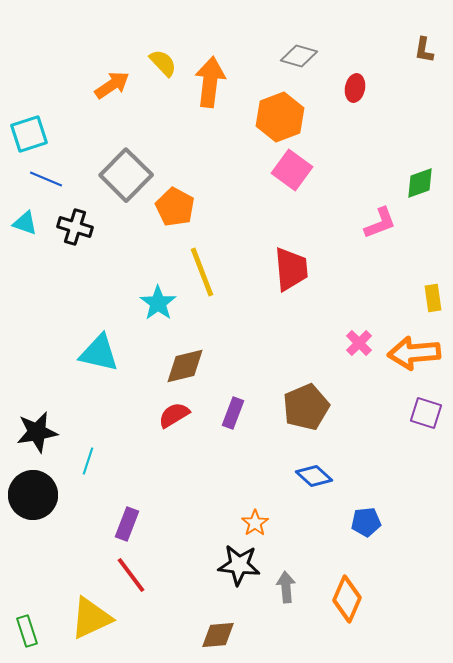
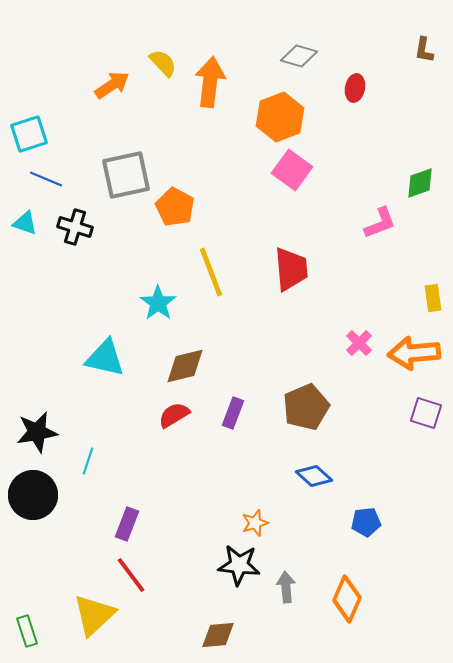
gray square at (126, 175): rotated 33 degrees clockwise
yellow line at (202, 272): moved 9 px right
cyan triangle at (99, 353): moved 6 px right, 5 px down
orange star at (255, 523): rotated 16 degrees clockwise
yellow triangle at (91, 618): moved 3 px right, 3 px up; rotated 18 degrees counterclockwise
